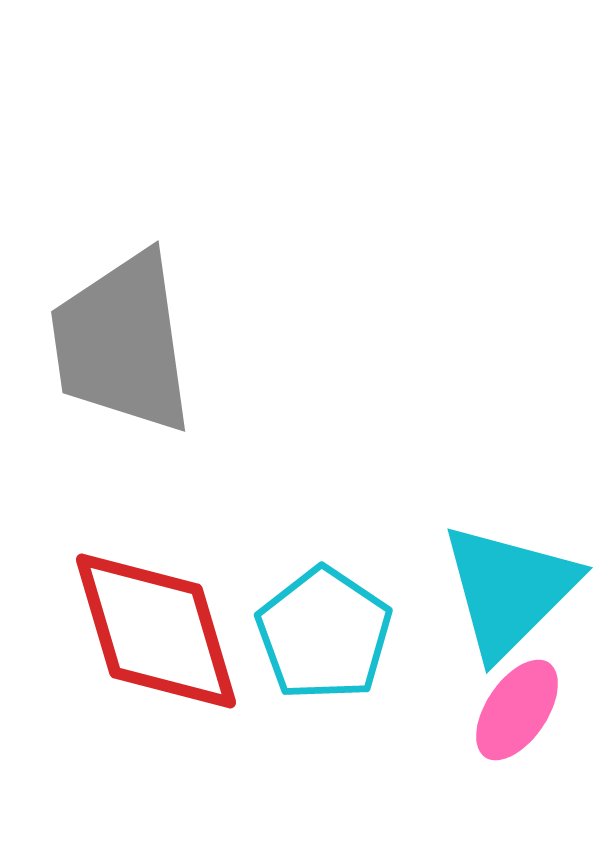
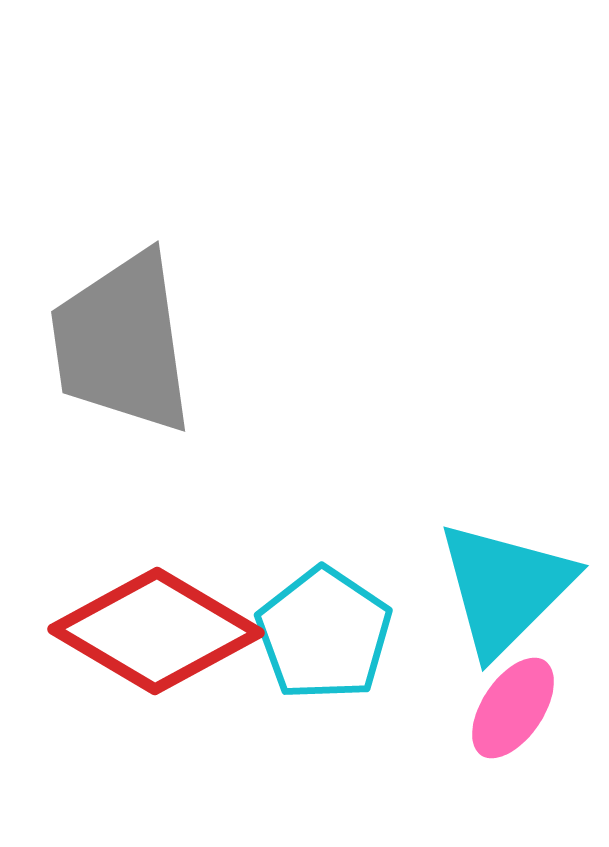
cyan triangle: moved 4 px left, 2 px up
red diamond: rotated 43 degrees counterclockwise
pink ellipse: moved 4 px left, 2 px up
